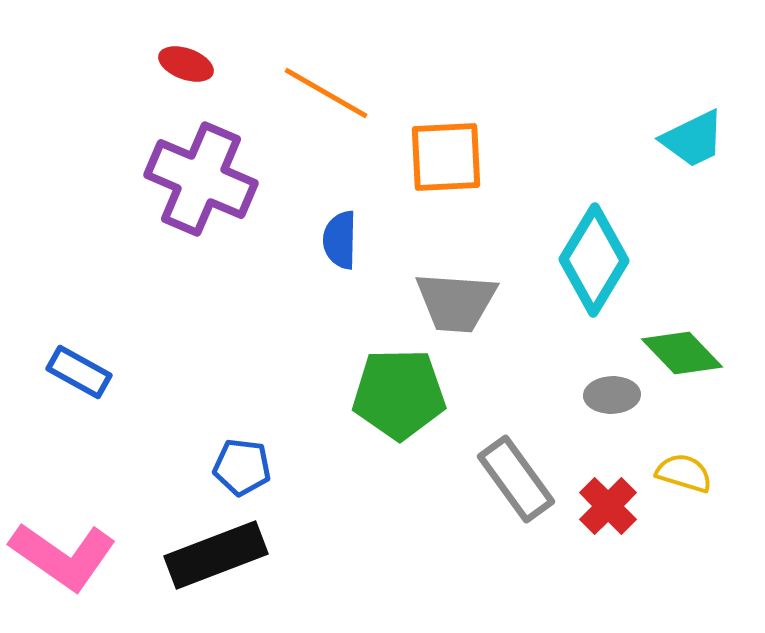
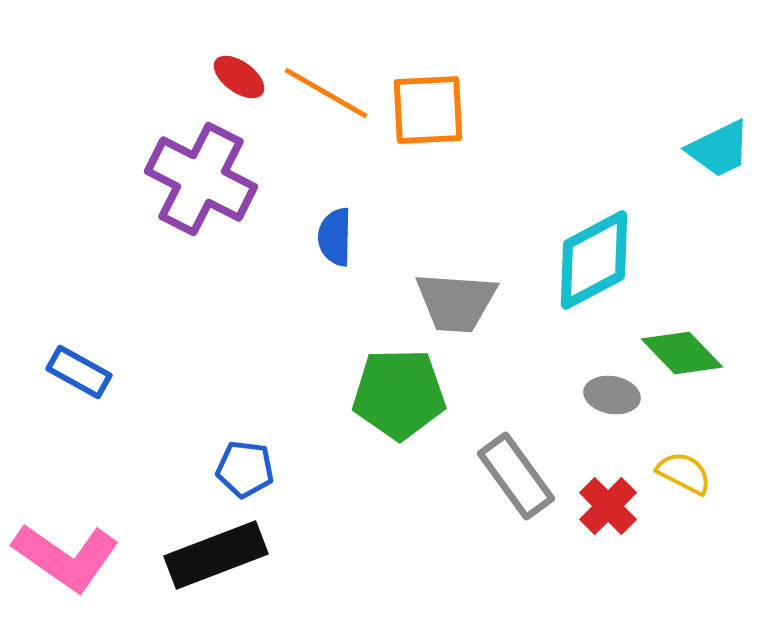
red ellipse: moved 53 px right, 13 px down; rotated 16 degrees clockwise
cyan trapezoid: moved 26 px right, 10 px down
orange square: moved 18 px left, 47 px up
purple cross: rotated 4 degrees clockwise
blue semicircle: moved 5 px left, 3 px up
cyan diamond: rotated 31 degrees clockwise
gray ellipse: rotated 12 degrees clockwise
blue pentagon: moved 3 px right, 2 px down
yellow semicircle: rotated 10 degrees clockwise
gray rectangle: moved 3 px up
pink L-shape: moved 3 px right, 1 px down
